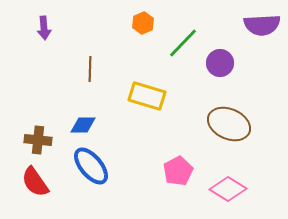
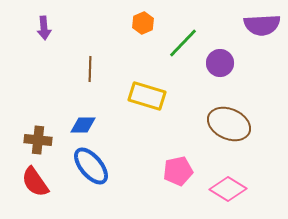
pink pentagon: rotated 16 degrees clockwise
